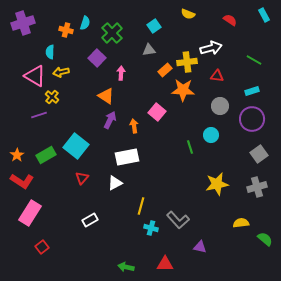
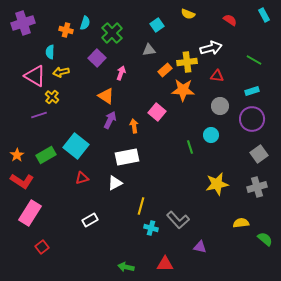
cyan square at (154, 26): moved 3 px right, 1 px up
pink arrow at (121, 73): rotated 16 degrees clockwise
red triangle at (82, 178): rotated 32 degrees clockwise
